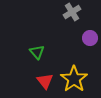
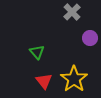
gray cross: rotated 12 degrees counterclockwise
red triangle: moved 1 px left
